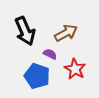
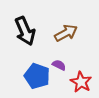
purple semicircle: moved 9 px right, 11 px down
red star: moved 6 px right, 13 px down
